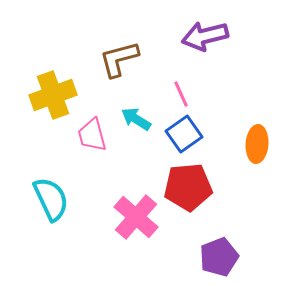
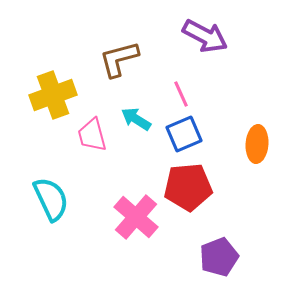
purple arrow: rotated 138 degrees counterclockwise
blue square: rotated 12 degrees clockwise
